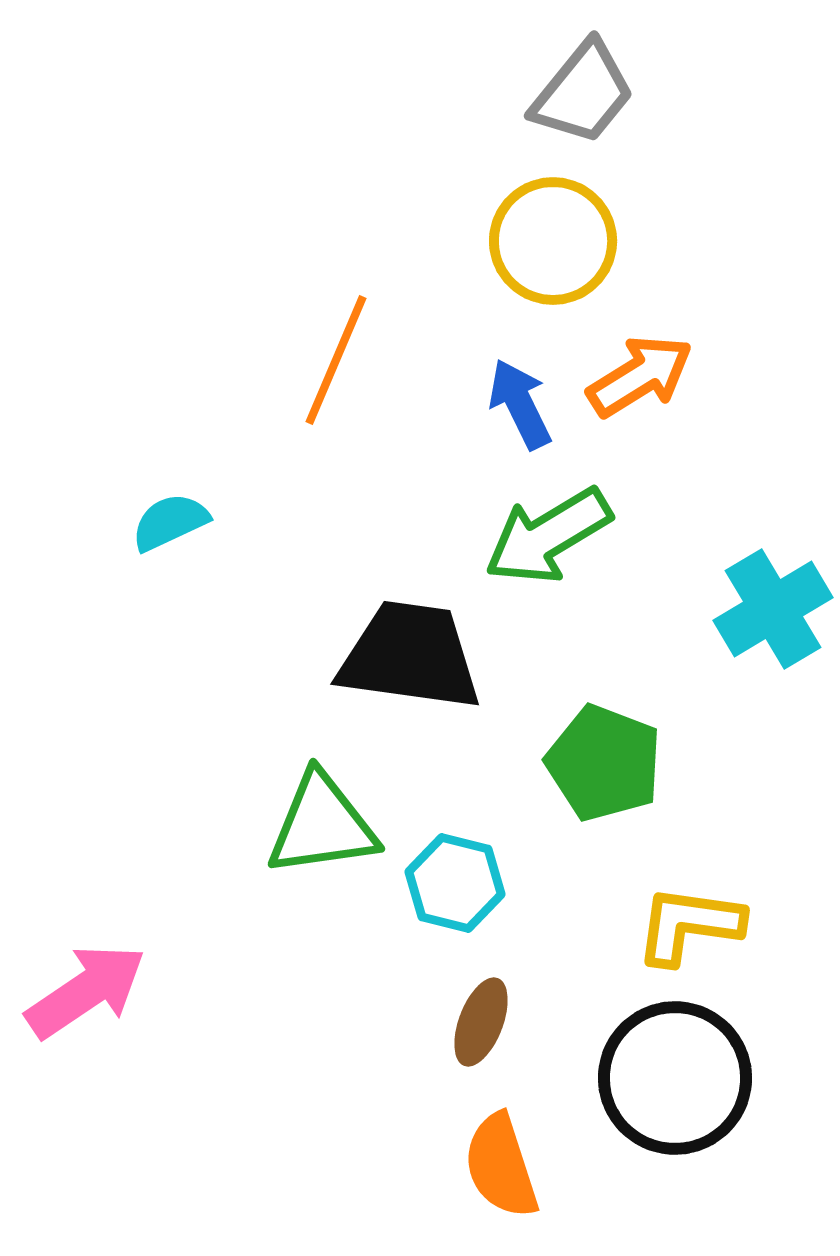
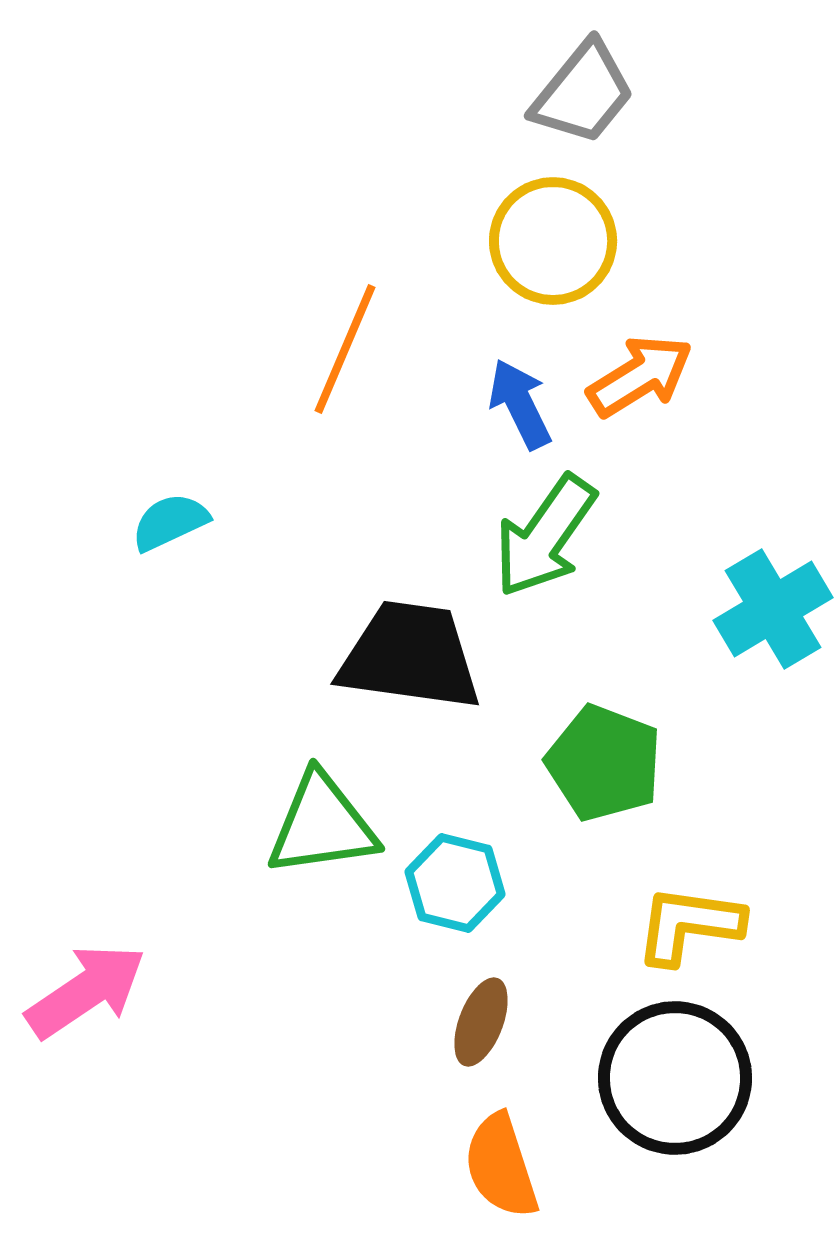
orange line: moved 9 px right, 11 px up
green arrow: moved 3 px left; rotated 24 degrees counterclockwise
